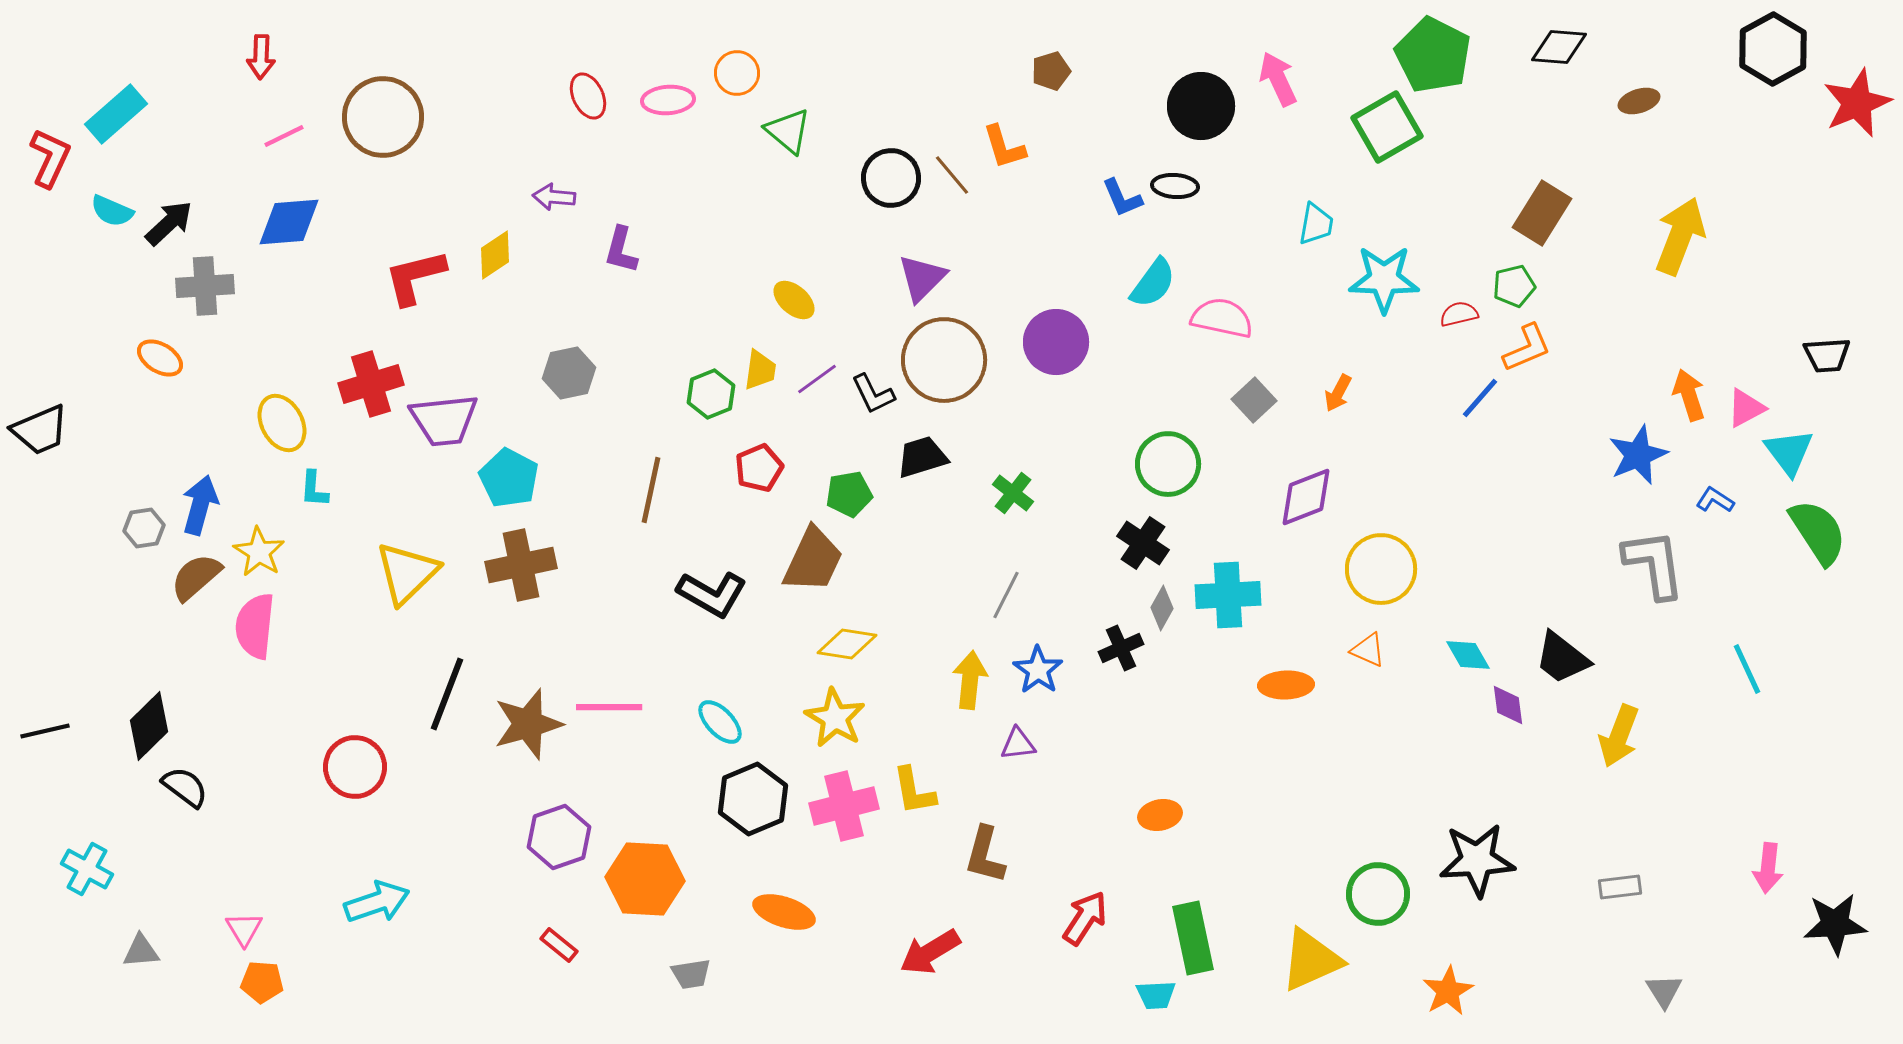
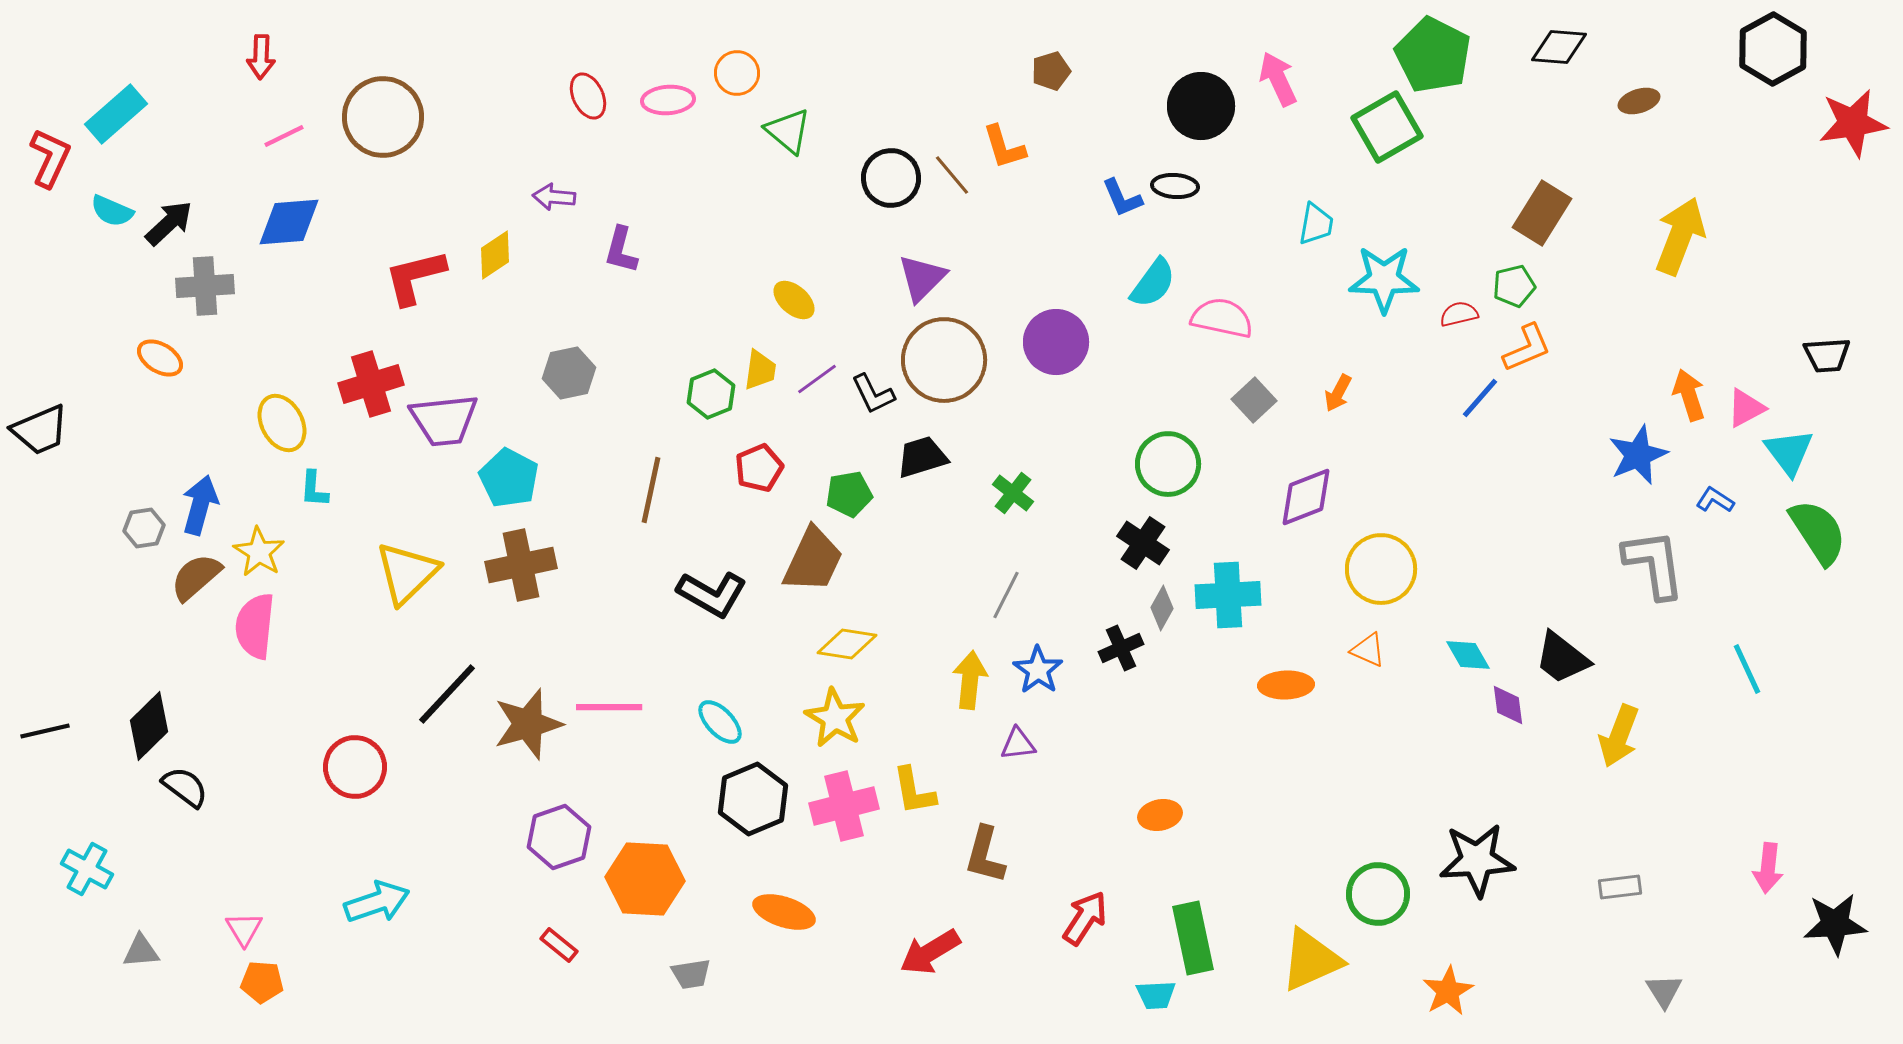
red star at (1857, 103): moved 4 px left, 20 px down; rotated 14 degrees clockwise
black line at (447, 694): rotated 22 degrees clockwise
